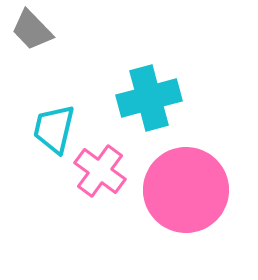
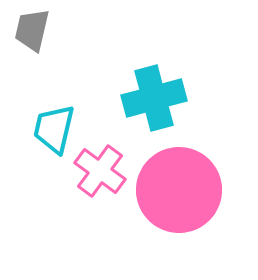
gray trapezoid: rotated 57 degrees clockwise
cyan cross: moved 5 px right
pink circle: moved 7 px left
